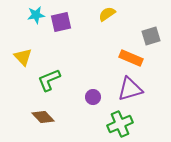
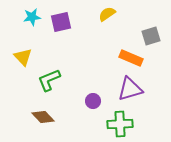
cyan star: moved 4 px left, 2 px down
purple circle: moved 4 px down
green cross: rotated 20 degrees clockwise
